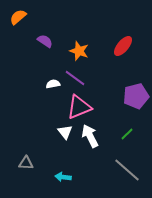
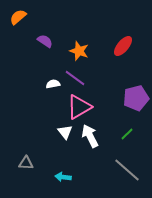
purple pentagon: moved 2 px down
pink triangle: rotated 8 degrees counterclockwise
